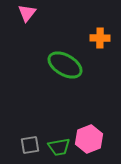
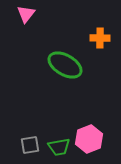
pink triangle: moved 1 px left, 1 px down
